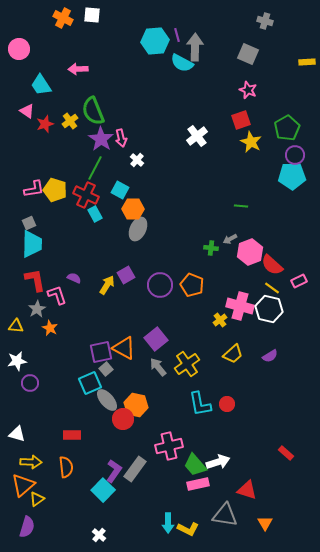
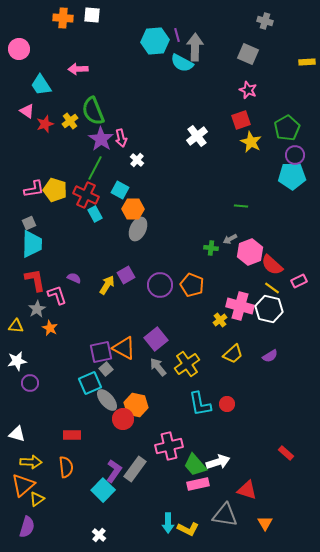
orange cross at (63, 18): rotated 24 degrees counterclockwise
